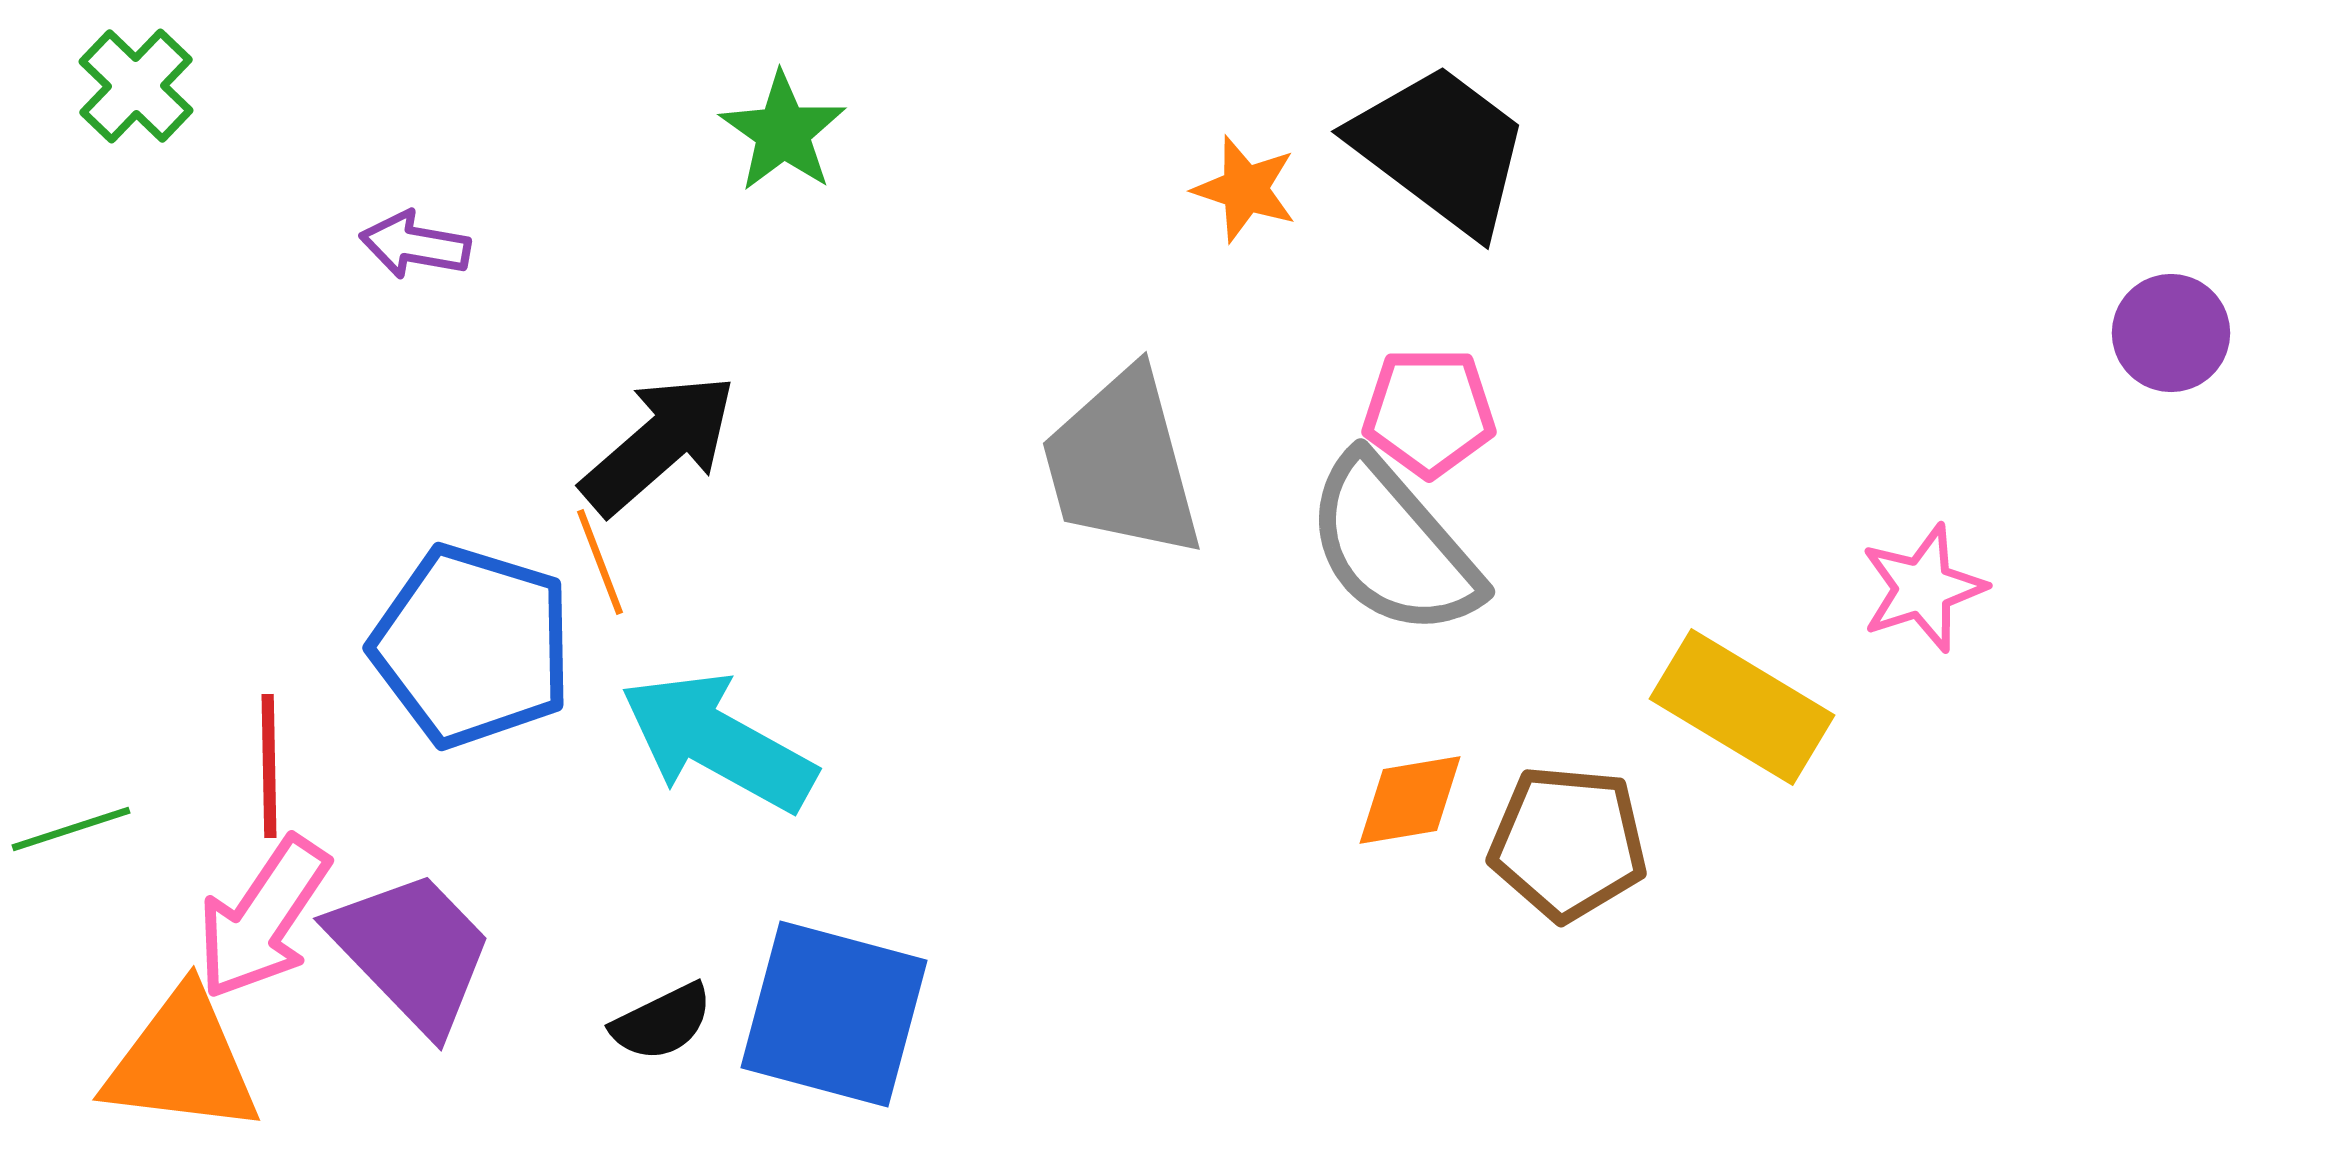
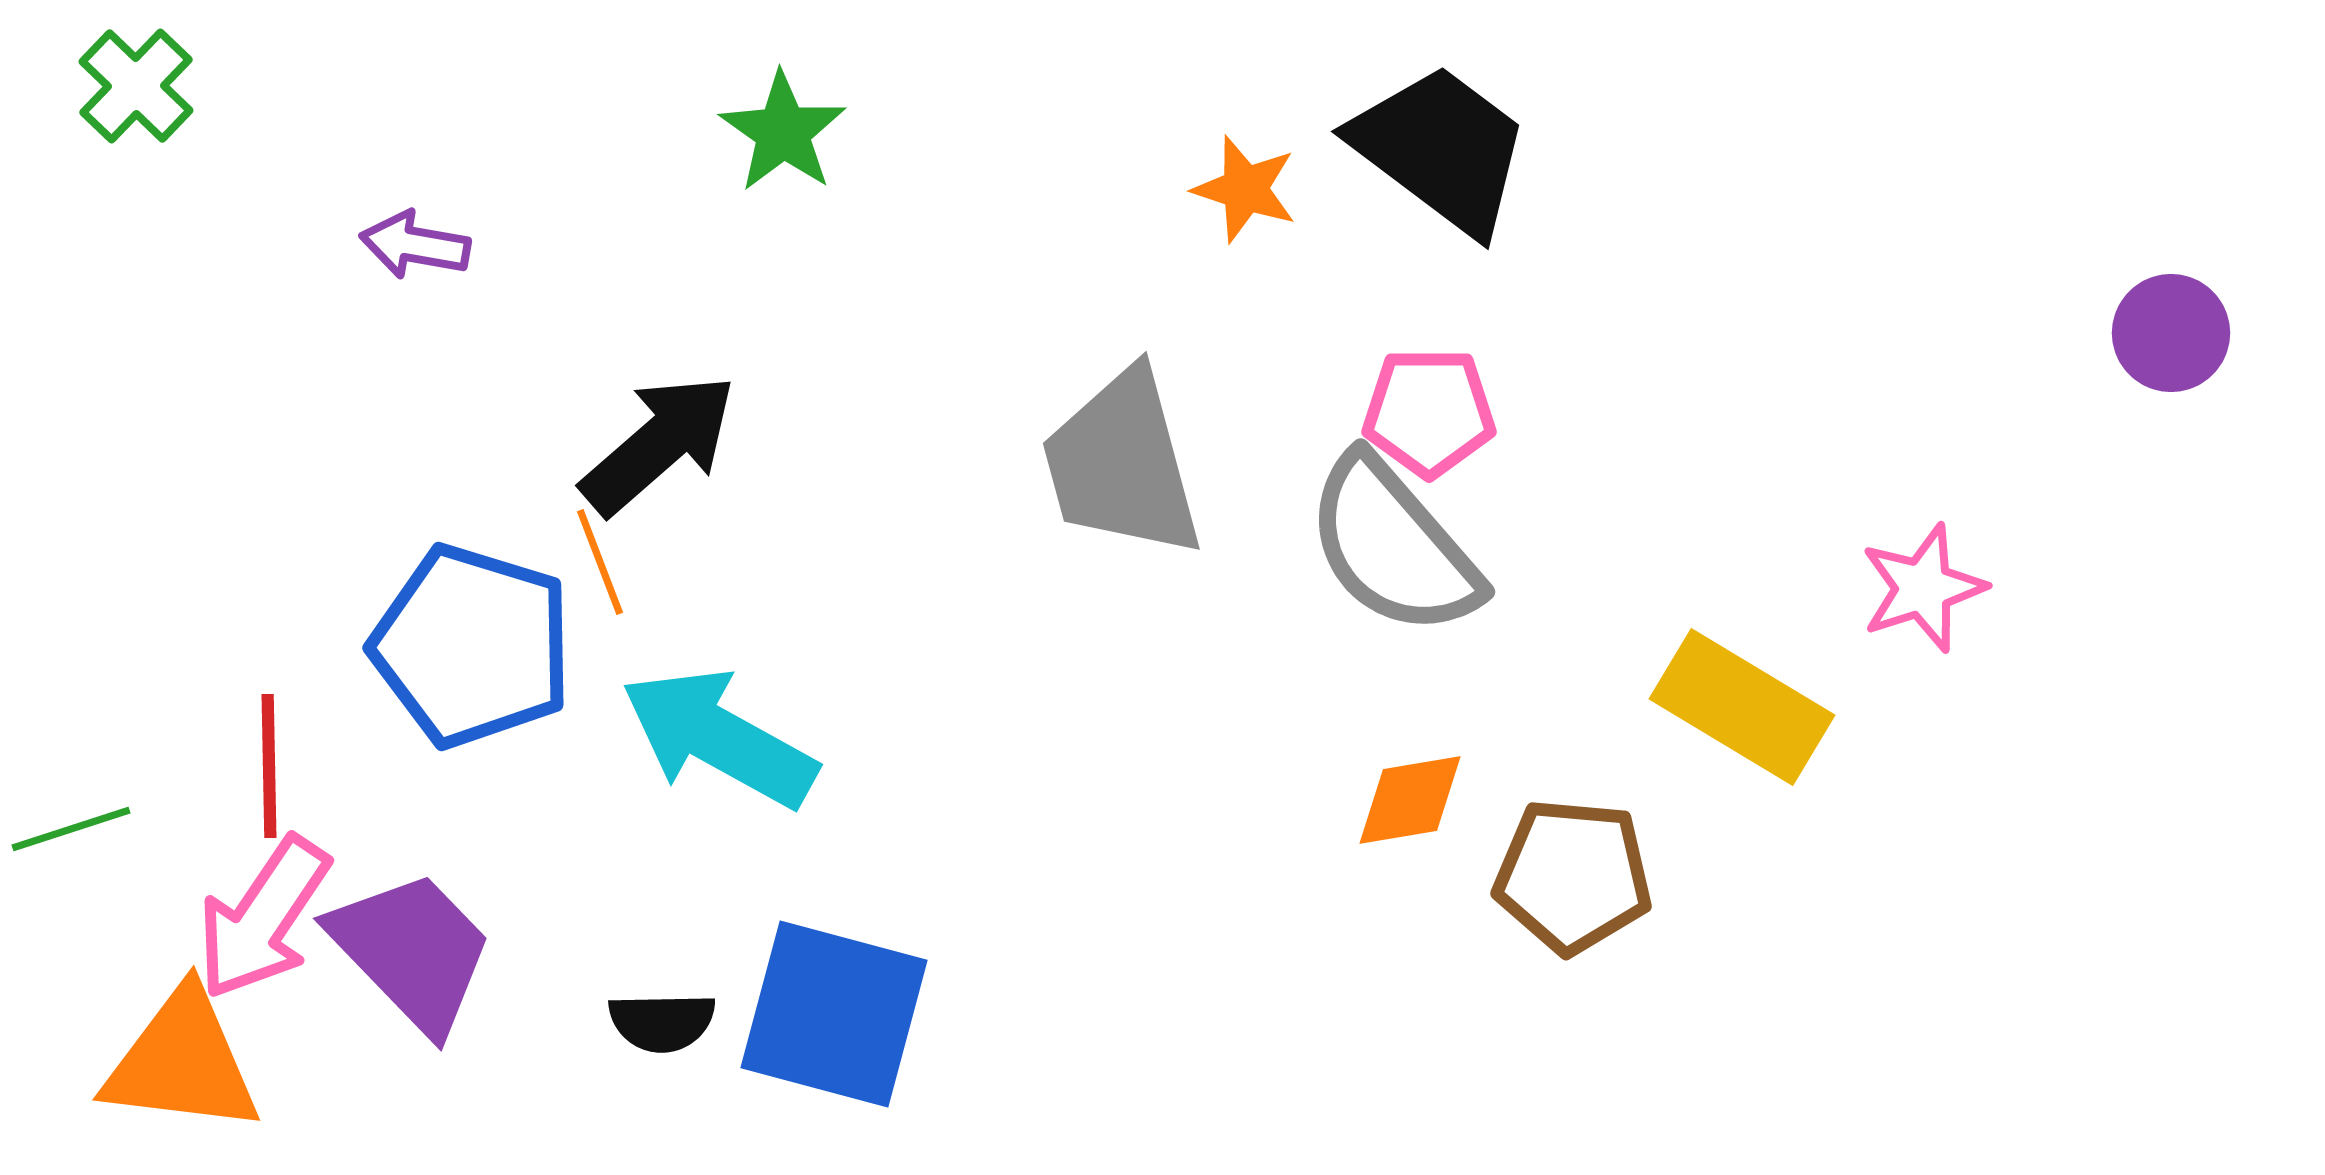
cyan arrow: moved 1 px right, 4 px up
brown pentagon: moved 5 px right, 33 px down
black semicircle: rotated 25 degrees clockwise
